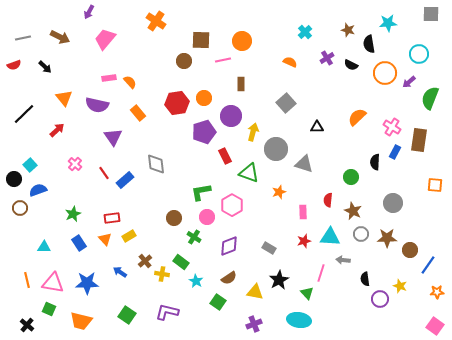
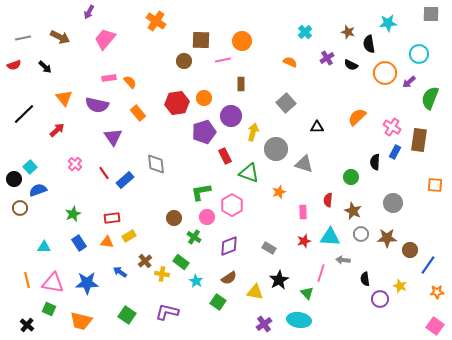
brown star at (348, 30): moved 2 px down
cyan square at (30, 165): moved 2 px down
orange triangle at (105, 239): moved 2 px right, 3 px down; rotated 40 degrees counterclockwise
purple cross at (254, 324): moved 10 px right; rotated 14 degrees counterclockwise
